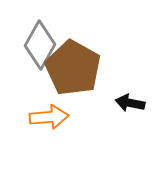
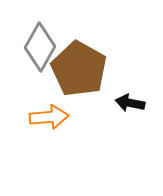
gray diamond: moved 2 px down
brown pentagon: moved 6 px right, 1 px down
